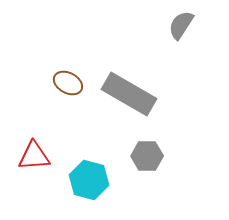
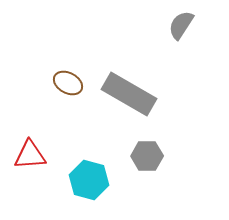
red triangle: moved 4 px left, 1 px up
